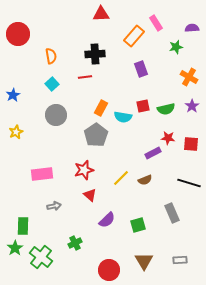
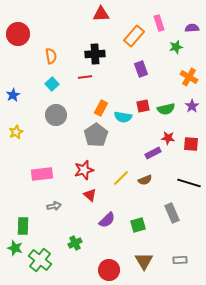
pink rectangle at (156, 23): moved 3 px right; rotated 14 degrees clockwise
green star at (15, 248): rotated 21 degrees counterclockwise
green cross at (41, 257): moved 1 px left, 3 px down
